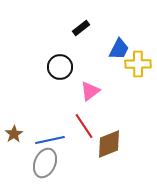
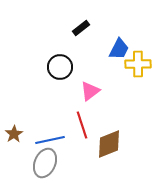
red line: moved 2 px left, 1 px up; rotated 16 degrees clockwise
